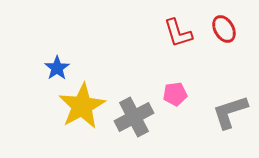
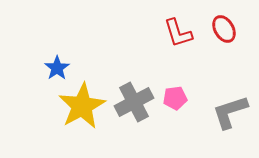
pink pentagon: moved 4 px down
gray cross: moved 15 px up
